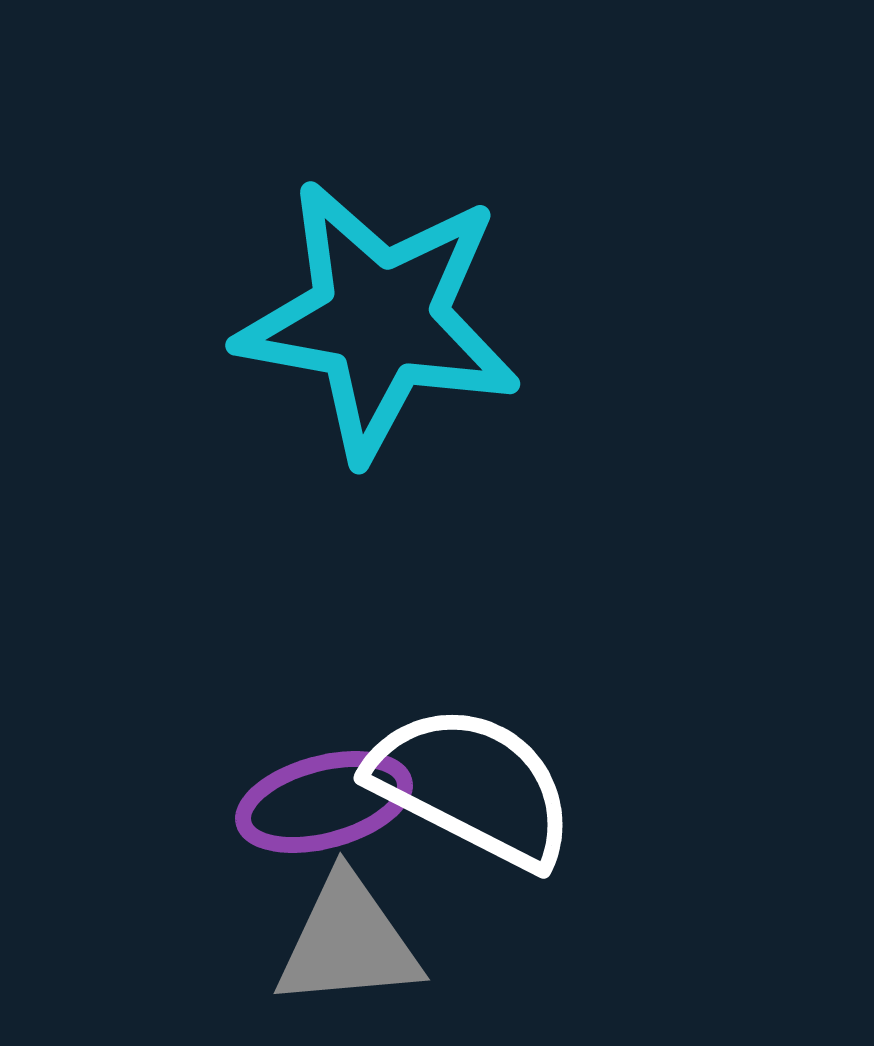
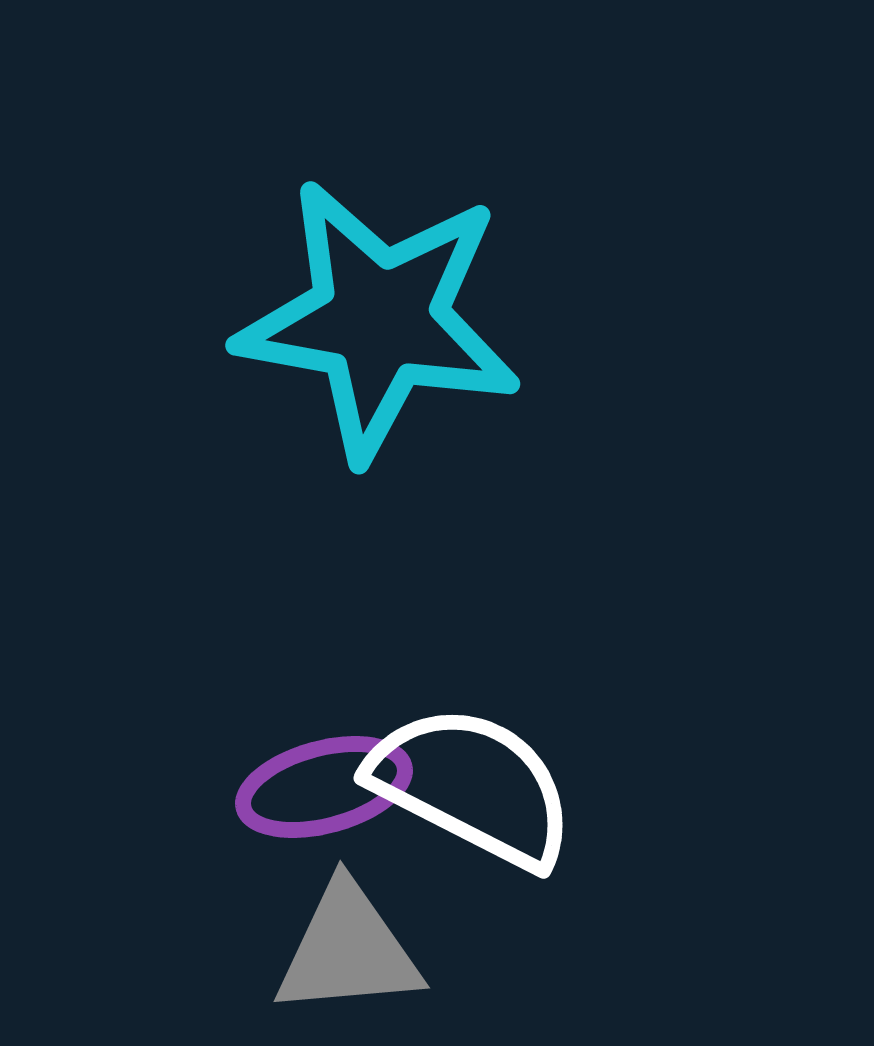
purple ellipse: moved 15 px up
gray triangle: moved 8 px down
